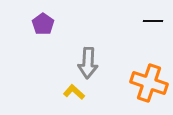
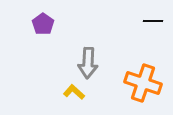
orange cross: moved 6 px left
